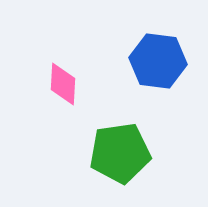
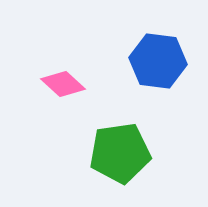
pink diamond: rotated 51 degrees counterclockwise
